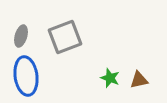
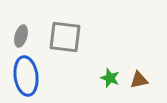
gray square: rotated 28 degrees clockwise
